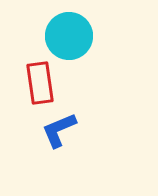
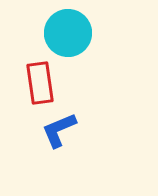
cyan circle: moved 1 px left, 3 px up
